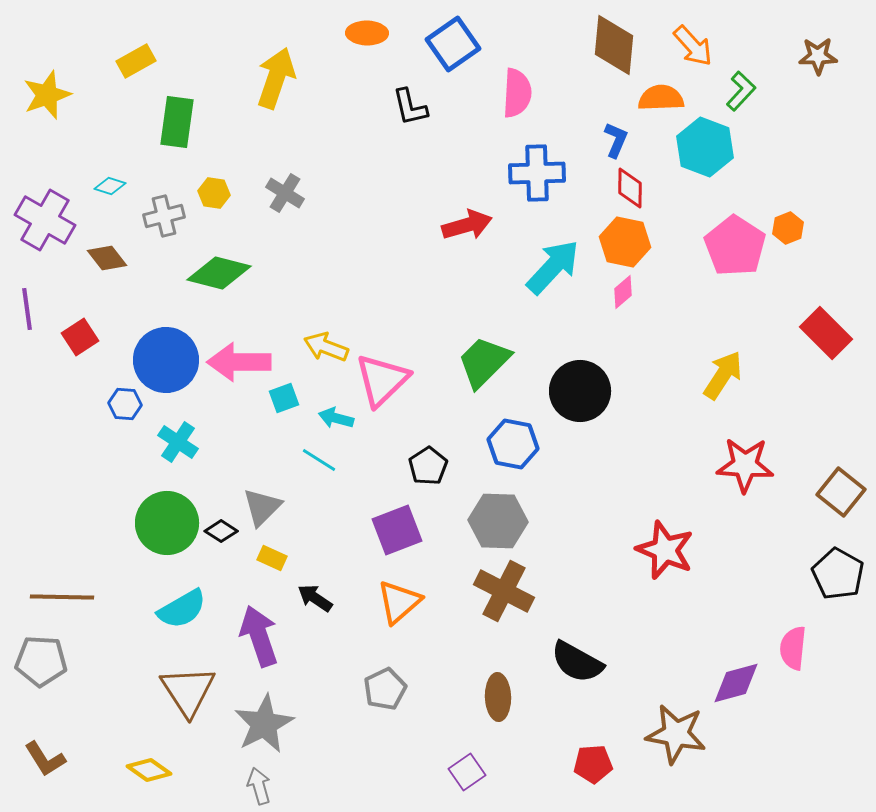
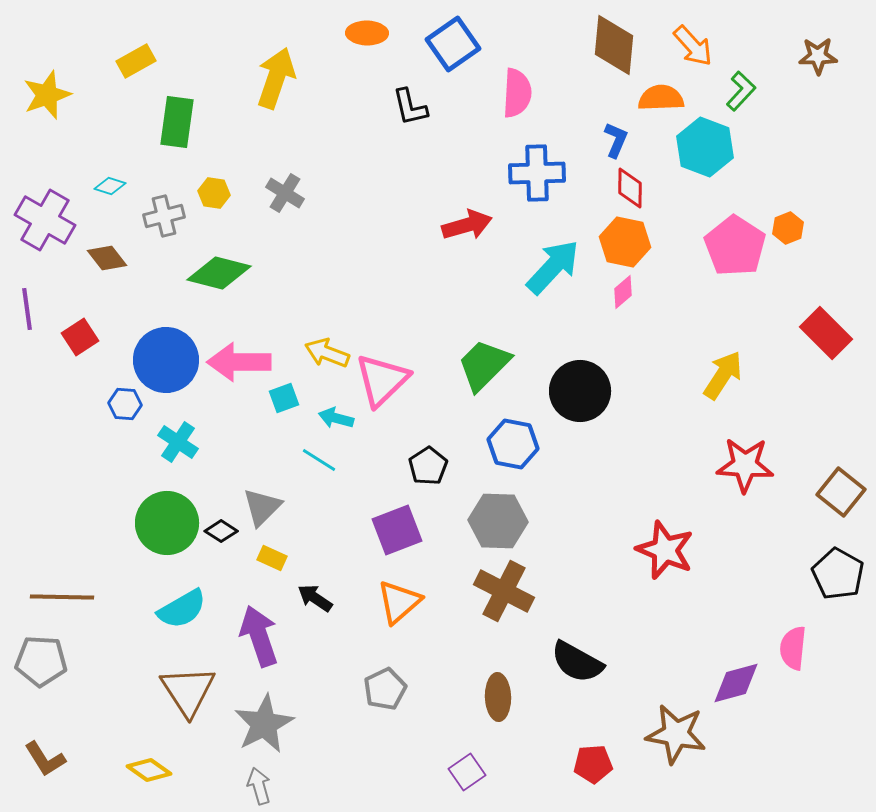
yellow arrow at (326, 347): moved 1 px right, 6 px down
green trapezoid at (484, 362): moved 3 px down
